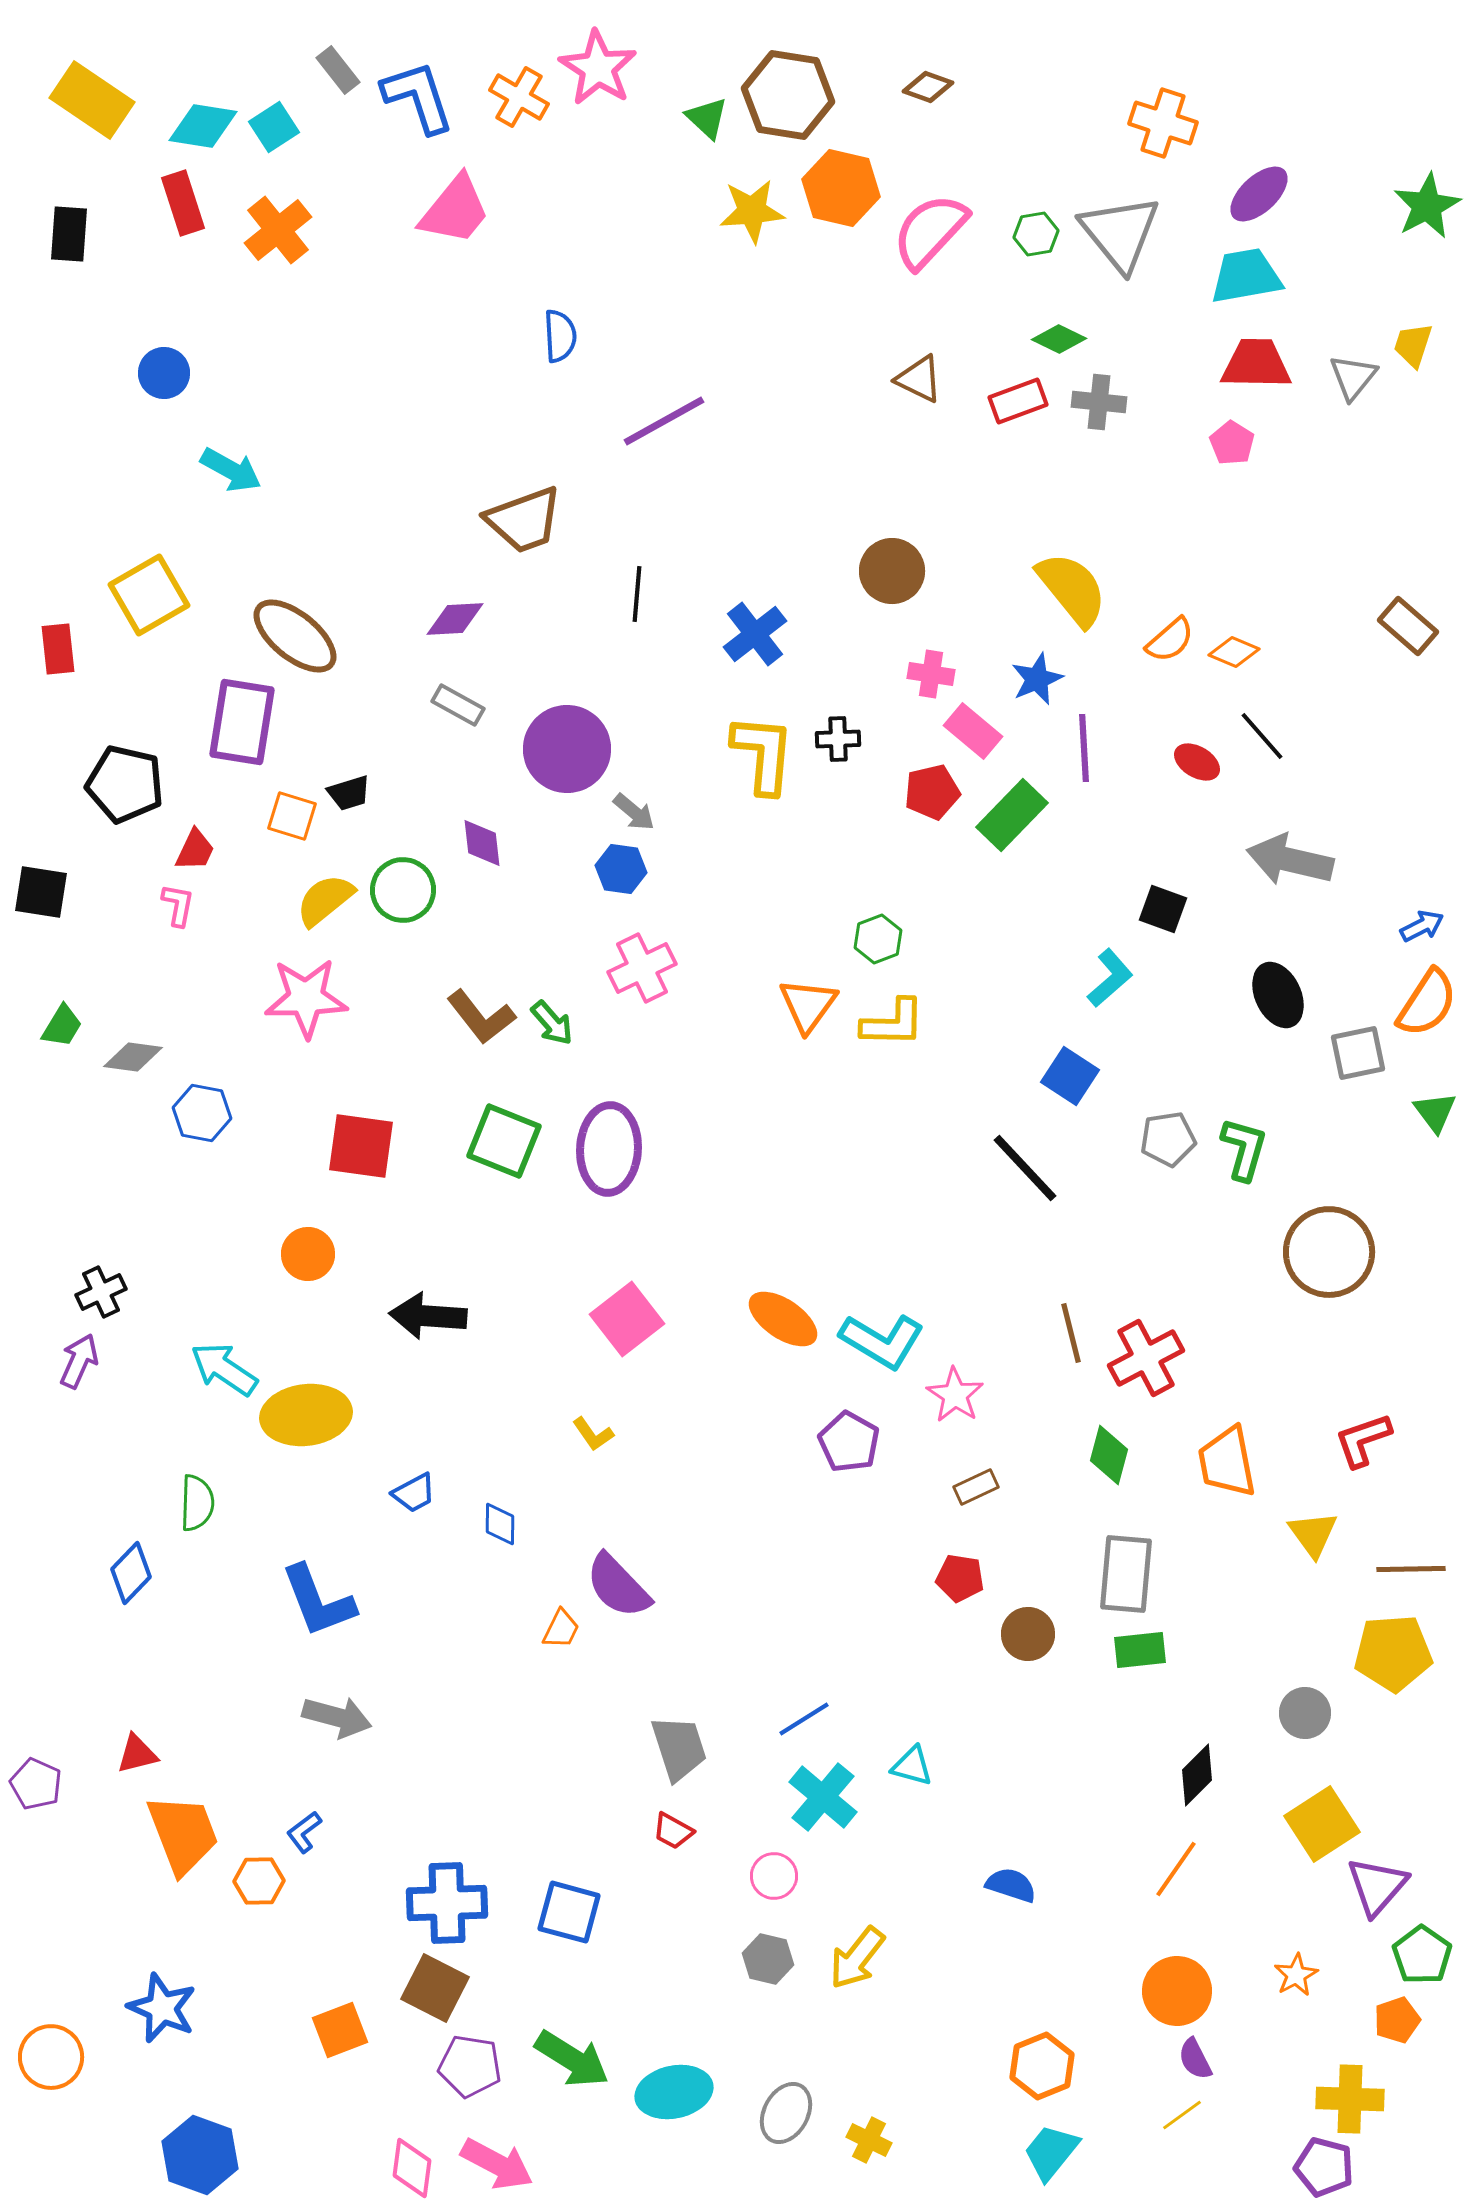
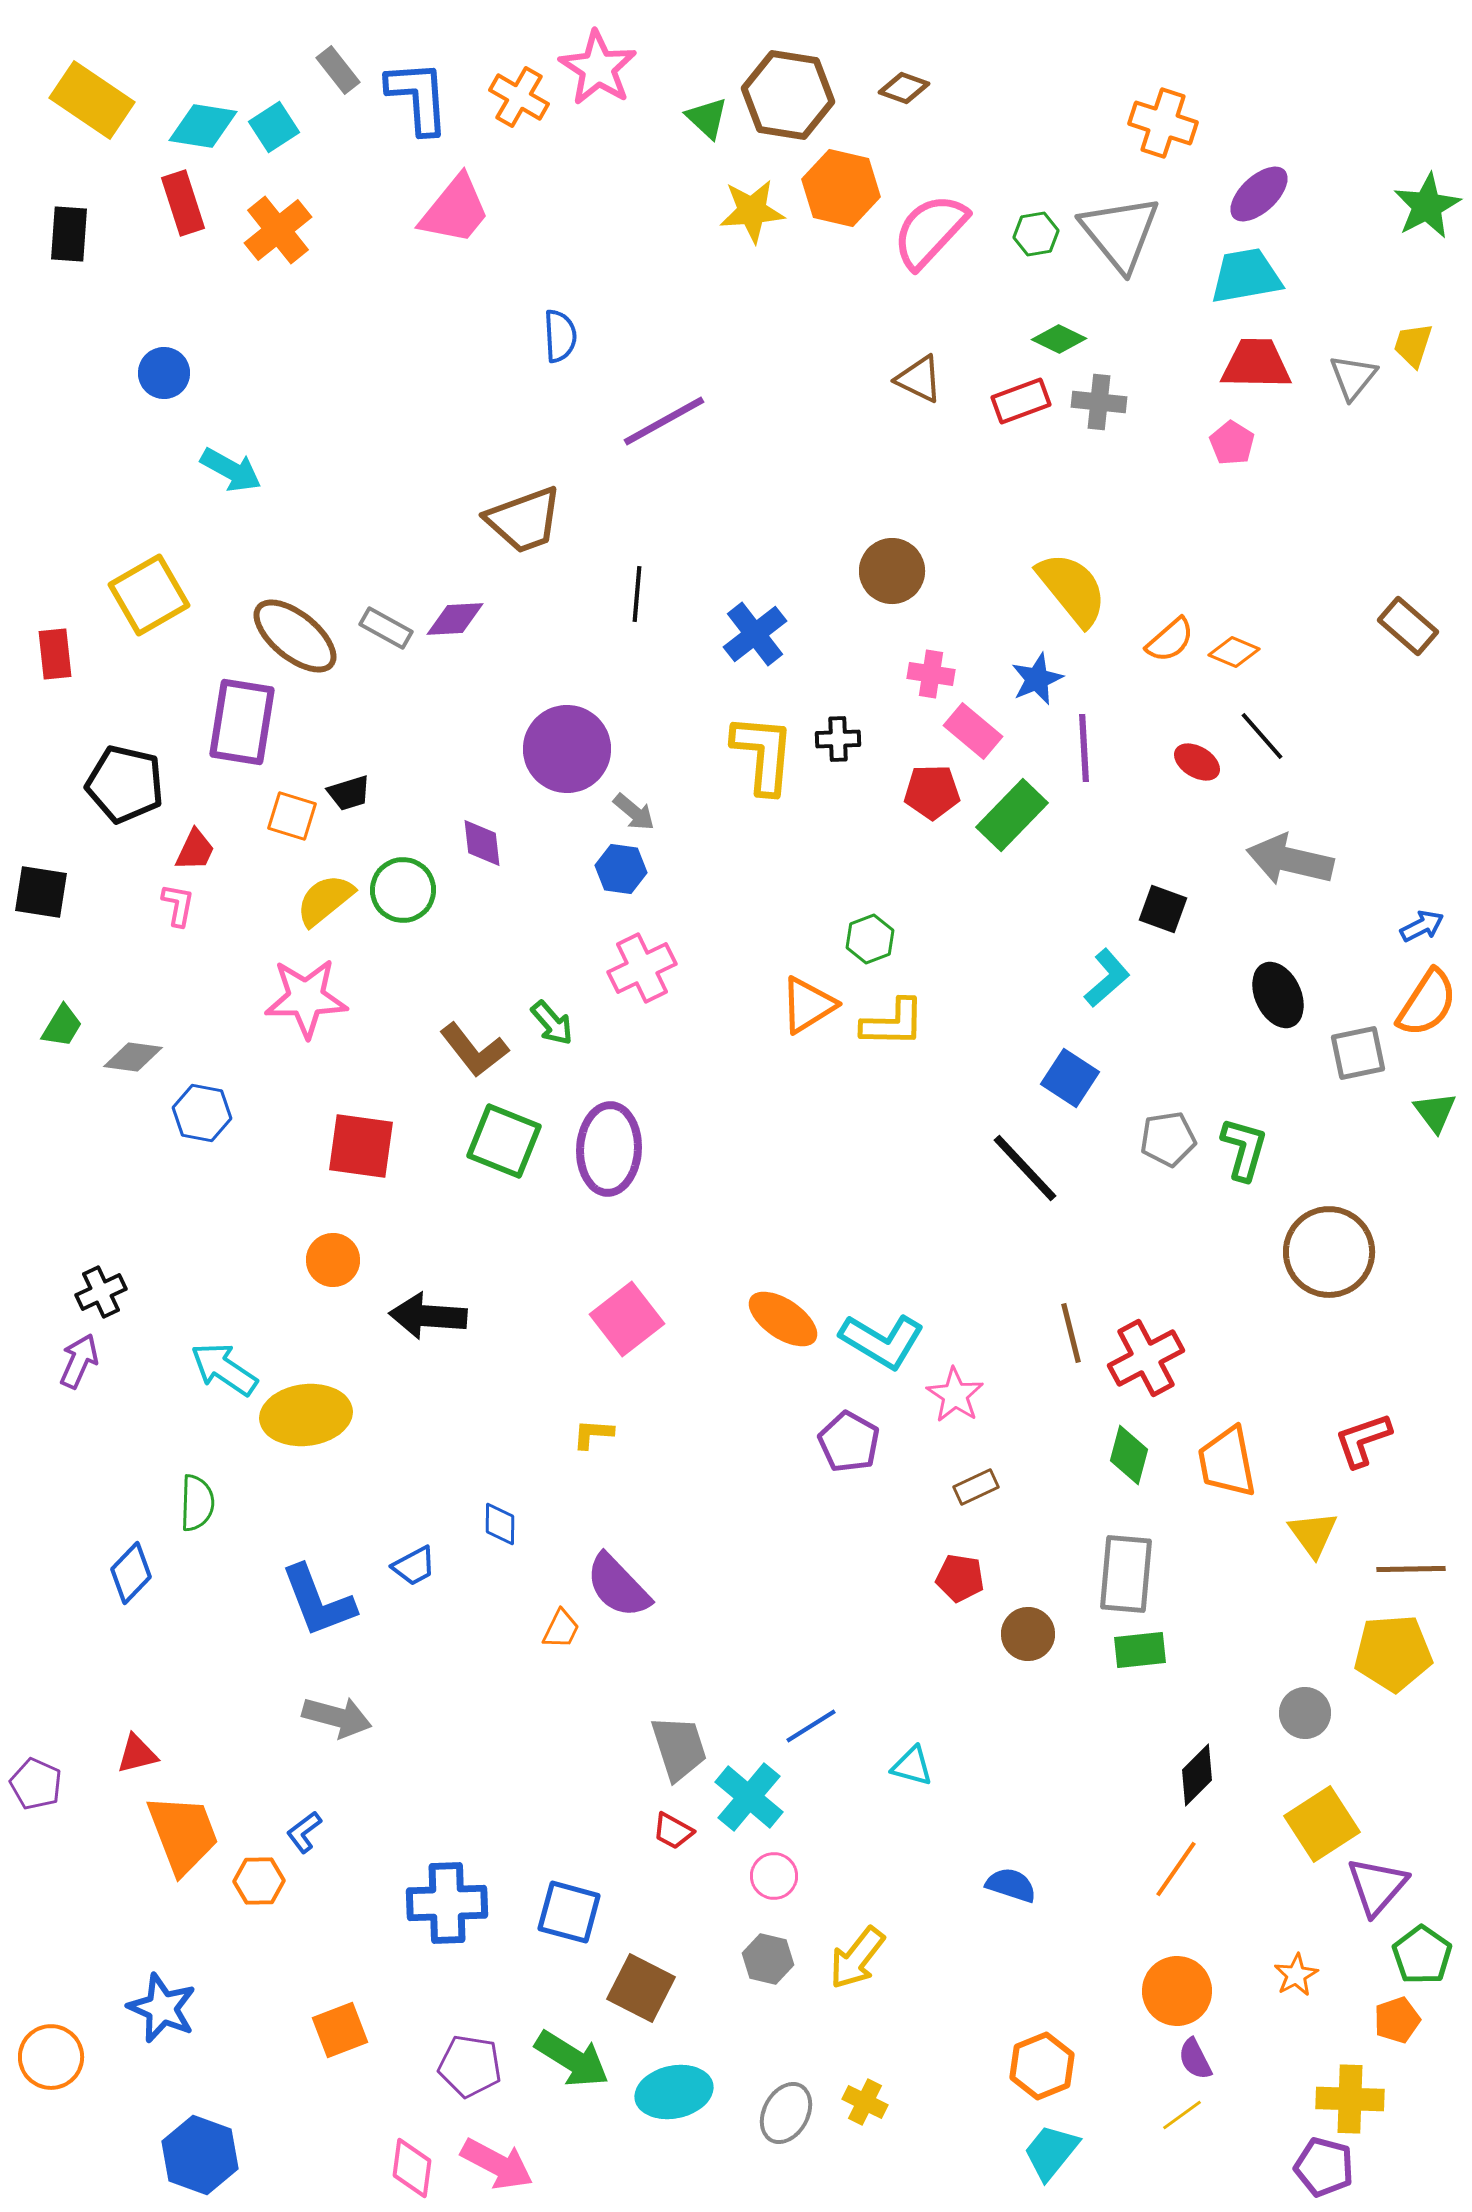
brown diamond at (928, 87): moved 24 px left, 1 px down
blue L-shape at (418, 97): rotated 14 degrees clockwise
red rectangle at (1018, 401): moved 3 px right
red rectangle at (58, 649): moved 3 px left, 5 px down
gray rectangle at (458, 705): moved 72 px left, 77 px up
red pentagon at (932, 792): rotated 12 degrees clockwise
green hexagon at (878, 939): moved 8 px left
cyan L-shape at (1110, 978): moved 3 px left
orange triangle at (808, 1005): rotated 22 degrees clockwise
brown L-shape at (481, 1017): moved 7 px left, 33 px down
blue square at (1070, 1076): moved 2 px down
orange circle at (308, 1254): moved 25 px right, 6 px down
yellow L-shape at (593, 1434): rotated 129 degrees clockwise
green diamond at (1109, 1455): moved 20 px right
blue trapezoid at (414, 1493): moved 73 px down
blue line at (804, 1719): moved 7 px right, 7 px down
cyan cross at (823, 1797): moved 74 px left
brown square at (435, 1988): moved 206 px right
yellow cross at (869, 2140): moved 4 px left, 38 px up
